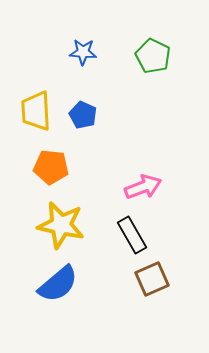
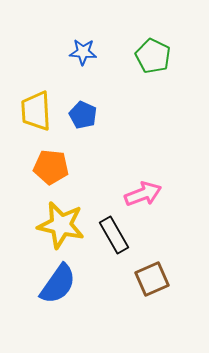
pink arrow: moved 7 px down
black rectangle: moved 18 px left
blue semicircle: rotated 15 degrees counterclockwise
